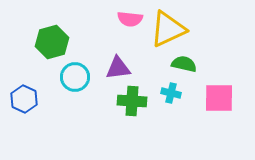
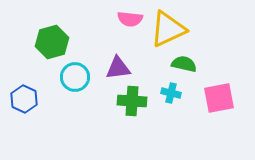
pink square: rotated 12 degrees counterclockwise
